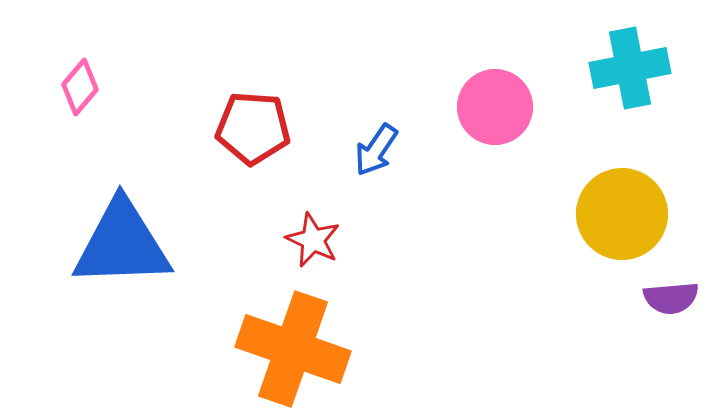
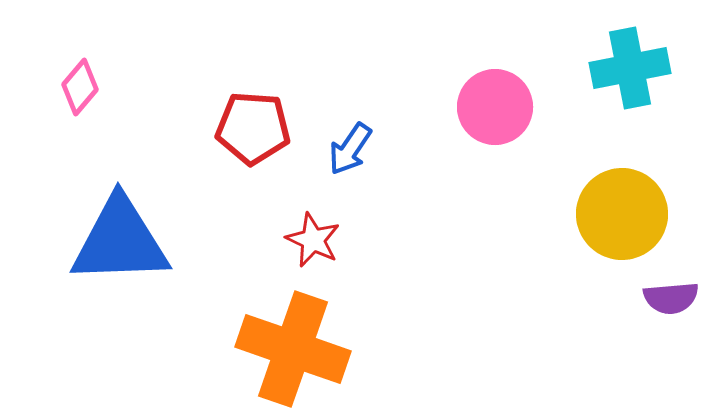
blue arrow: moved 26 px left, 1 px up
blue triangle: moved 2 px left, 3 px up
